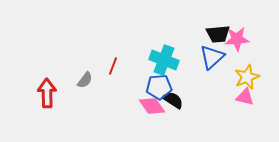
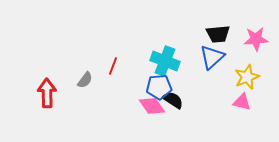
pink star: moved 19 px right
cyan cross: moved 1 px right, 1 px down
pink triangle: moved 3 px left, 5 px down
